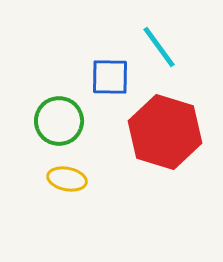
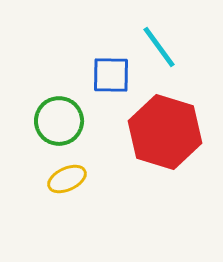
blue square: moved 1 px right, 2 px up
yellow ellipse: rotated 36 degrees counterclockwise
